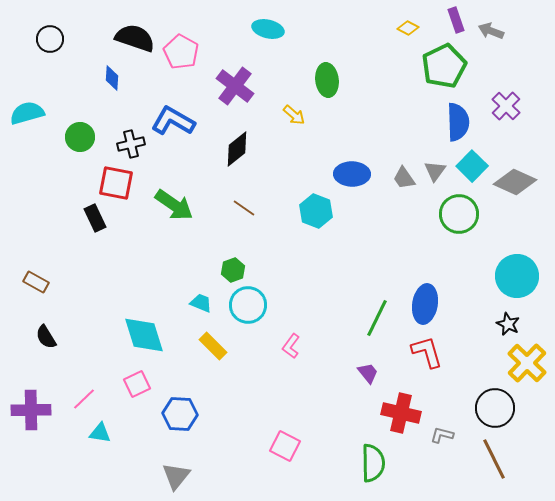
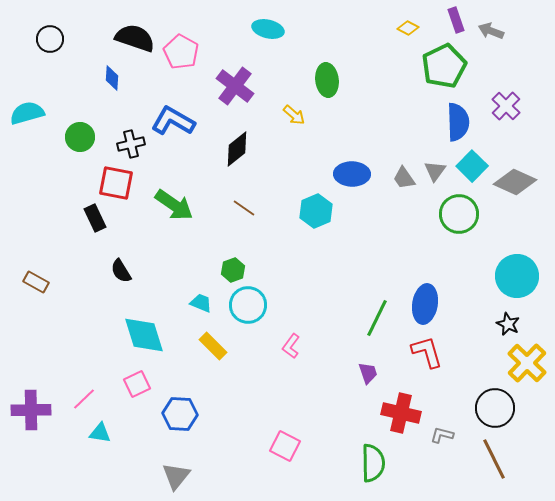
cyan hexagon at (316, 211): rotated 16 degrees clockwise
black semicircle at (46, 337): moved 75 px right, 66 px up
purple trapezoid at (368, 373): rotated 20 degrees clockwise
